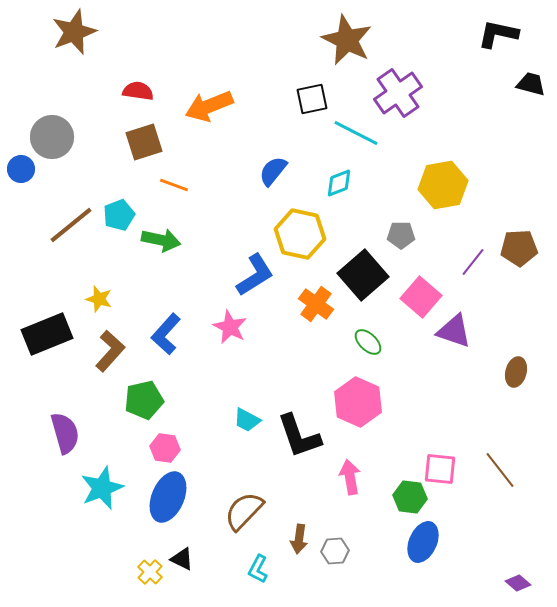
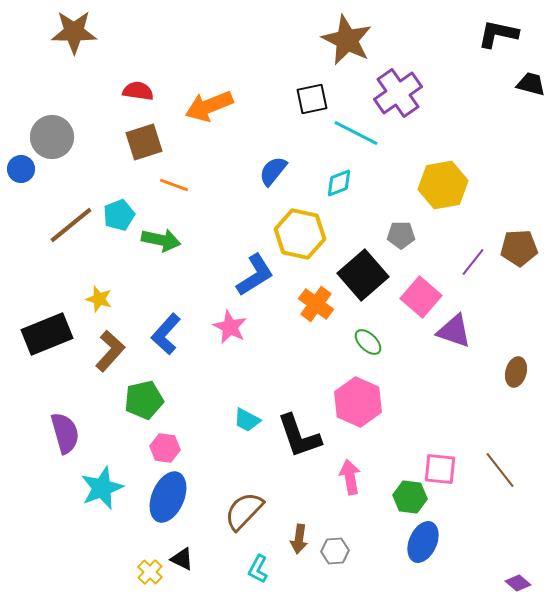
brown star at (74, 32): rotated 21 degrees clockwise
